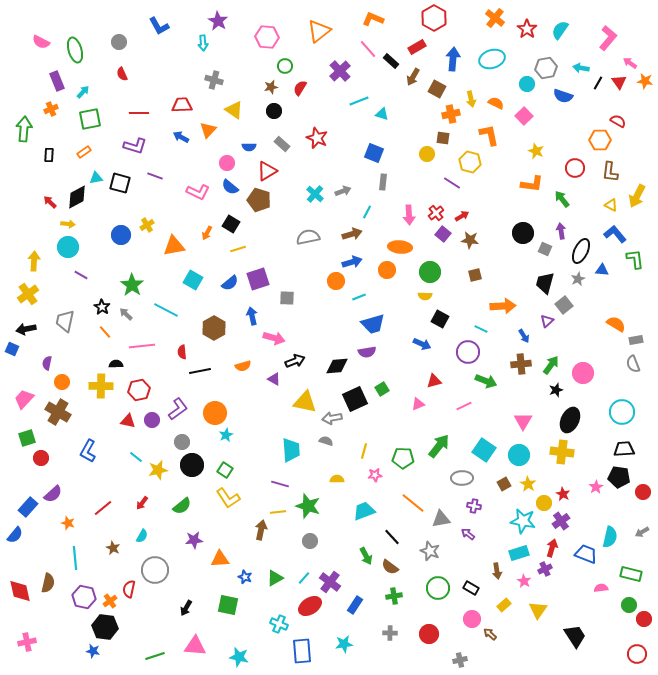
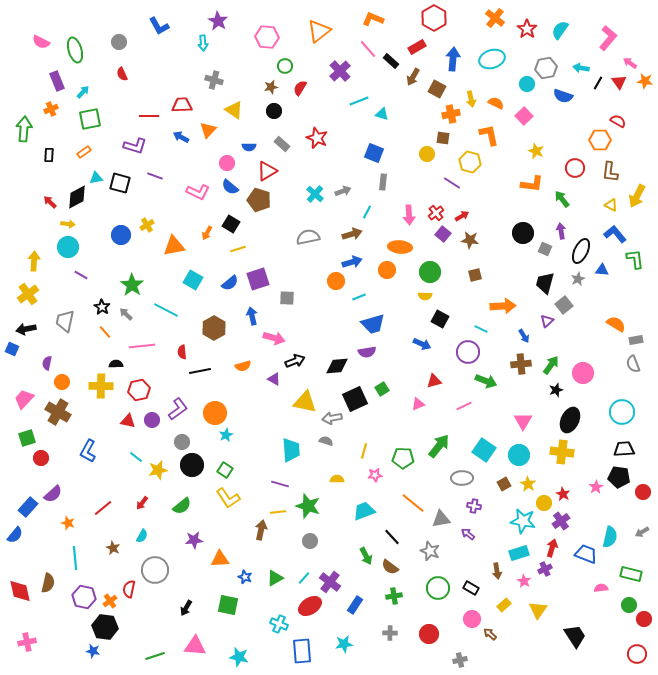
red line at (139, 113): moved 10 px right, 3 px down
